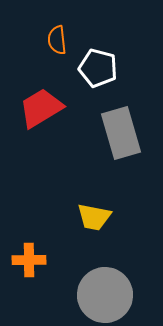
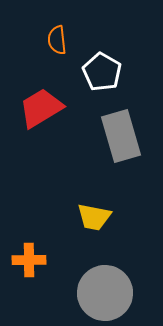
white pentagon: moved 4 px right, 4 px down; rotated 15 degrees clockwise
gray rectangle: moved 3 px down
gray circle: moved 2 px up
